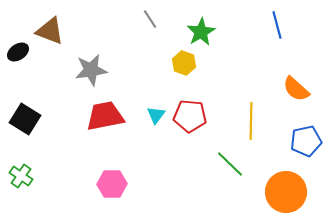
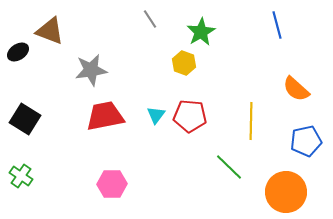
green line: moved 1 px left, 3 px down
